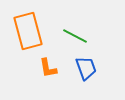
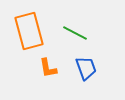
orange rectangle: moved 1 px right
green line: moved 3 px up
